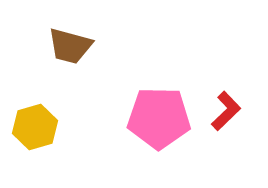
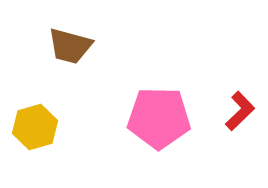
red L-shape: moved 14 px right
